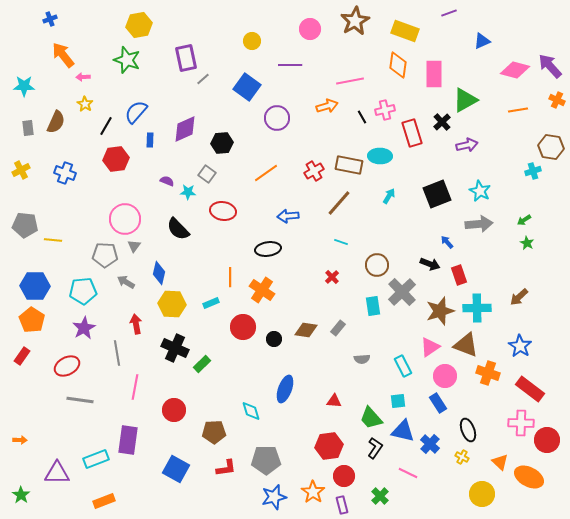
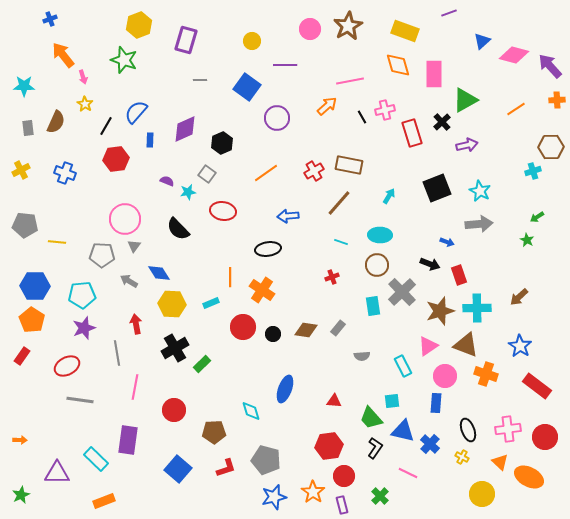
brown star at (355, 21): moved 7 px left, 5 px down
yellow hexagon at (139, 25): rotated 10 degrees counterclockwise
blue triangle at (482, 41): rotated 18 degrees counterclockwise
purple rectangle at (186, 58): moved 18 px up; rotated 28 degrees clockwise
green star at (127, 60): moved 3 px left
purple line at (290, 65): moved 5 px left
orange diamond at (398, 65): rotated 24 degrees counterclockwise
pink diamond at (515, 70): moved 1 px left, 15 px up
pink arrow at (83, 77): rotated 104 degrees counterclockwise
gray line at (203, 79): moved 3 px left, 1 px down; rotated 40 degrees clockwise
orange cross at (557, 100): rotated 28 degrees counterclockwise
orange arrow at (327, 106): rotated 25 degrees counterclockwise
orange line at (518, 110): moved 2 px left, 1 px up; rotated 24 degrees counterclockwise
black hexagon at (222, 143): rotated 20 degrees counterclockwise
brown hexagon at (551, 147): rotated 10 degrees counterclockwise
cyan ellipse at (380, 156): moved 79 px down
cyan star at (188, 192): rotated 14 degrees counterclockwise
black square at (437, 194): moved 6 px up
green arrow at (524, 220): moved 13 px right, 3 px up
yellow line at (53, 240): moved 4 px right, 2 px down
blue arrow at (447, 242): rotated 152 degrees clockwise
green star at (527, 243): moved 3 px up
gray pentagon at (105, 255): moved 3 px left
blue diamond at (159, 273): rotated 45 degrees counterclockwise
red cross at (332, 277): rotated 24 degrees clockwise
gray arrow at (126, 282): moved 3 px right, 1 px up
cyan pentagon at (83, 291): moved 1 px left, 4 px down
purple star at (84, 328): rotated 10 degrees clockwise
black circle at (274, 339): moved 1 px left, 5 px up
pink triangle at (430, 347): moved 2 px left, 1 px up
black cross at (175, 348): rotated 36 degrees clockwise
gray semicircle at (362, 359): moved 3 px up
orange cross at (488, 373): moved 2 px left, 1 px down
red rectangle at (530, 389): moved 7 px right, 3 px up
cyan square at (398, 401): moved 6 px left
blue rectangle at (438, 403): moved 2 px left; rotated 36 degrees clockwise
pink cross at (521, 423): moved 13 px left, 6 px down; rotated 10 degrees counterclockwise
red circle at (547, 440): moved 2 px left, 3 px up
cyan rectangle at (96, 459): rotated 65 degrees clockwise
gray pentagon at (266, 460): rotated 16 degrees clockwise
red L-shape at (226, 468): rotated 10 degrees counterclockwise
blue square at (176, 469): moved 2 px right; rotated 12 degrees clockwise
green star at (21, 495): rotated 12 degrees clockwise
